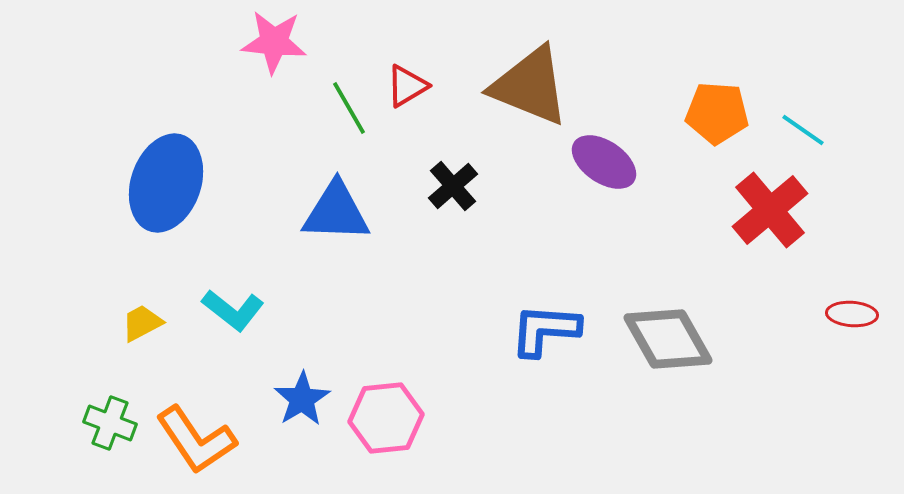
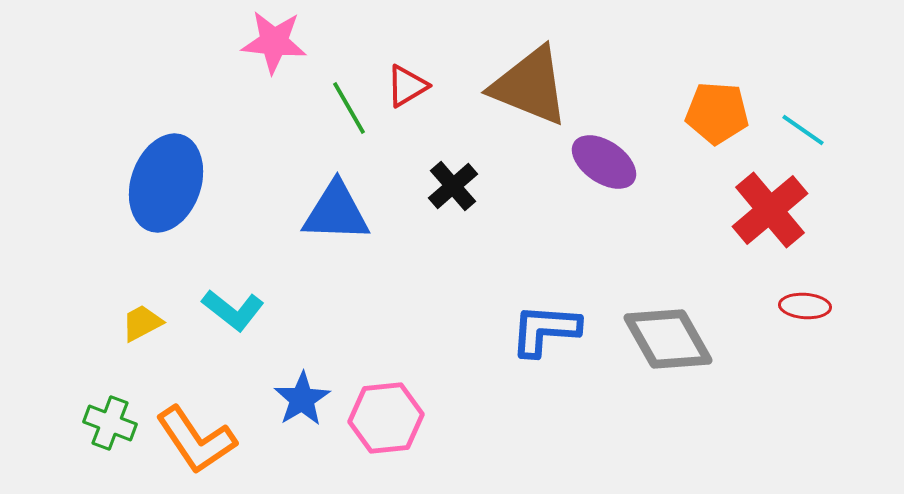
red ellipse: moved 47 px left, 8 px up
